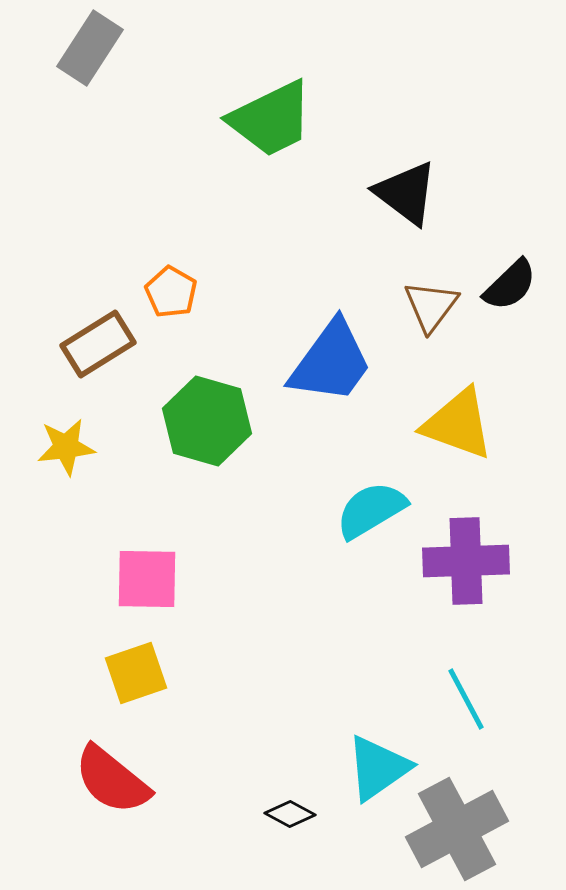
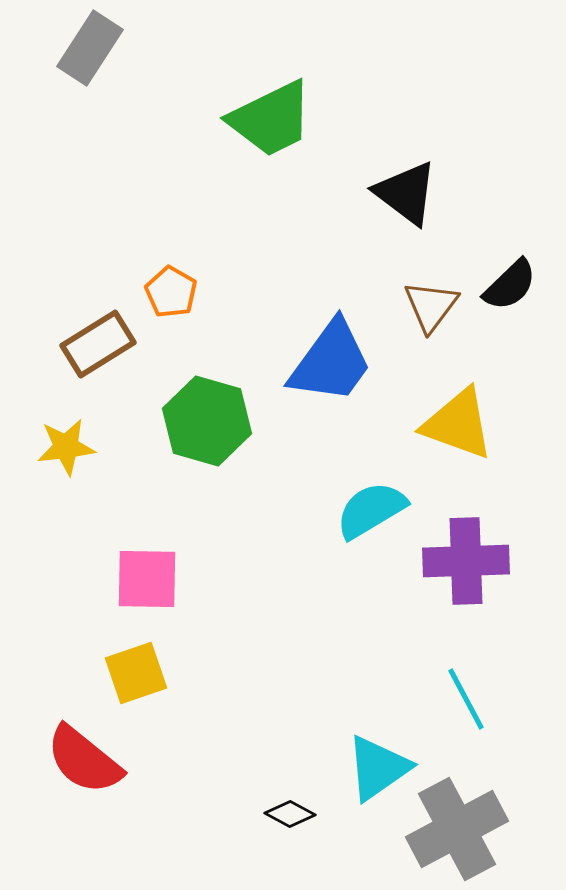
red semicircle: moved 28 px left, 20 px up
